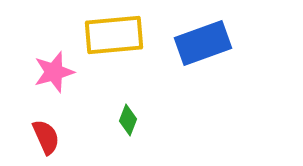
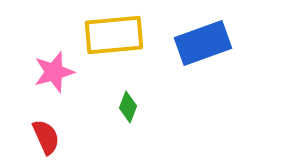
green diamond: moved 13 px up
